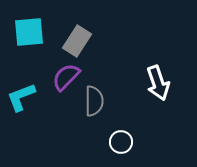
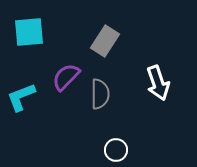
gray rectangle: moved 28 px right
gray semicircle: moved 6 px right, 7 px up
white circle: moved 5 px left, 8 px down
